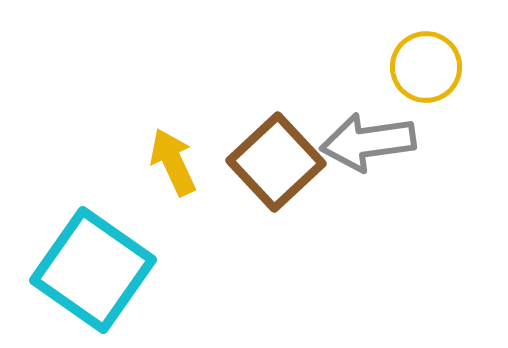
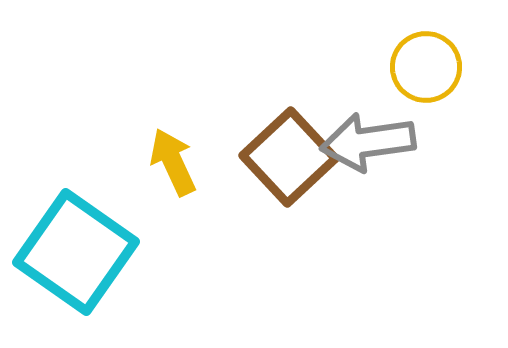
brown square: moved 13 px right, 5 px up
cyan square: moved 17 px left, 18 px up
